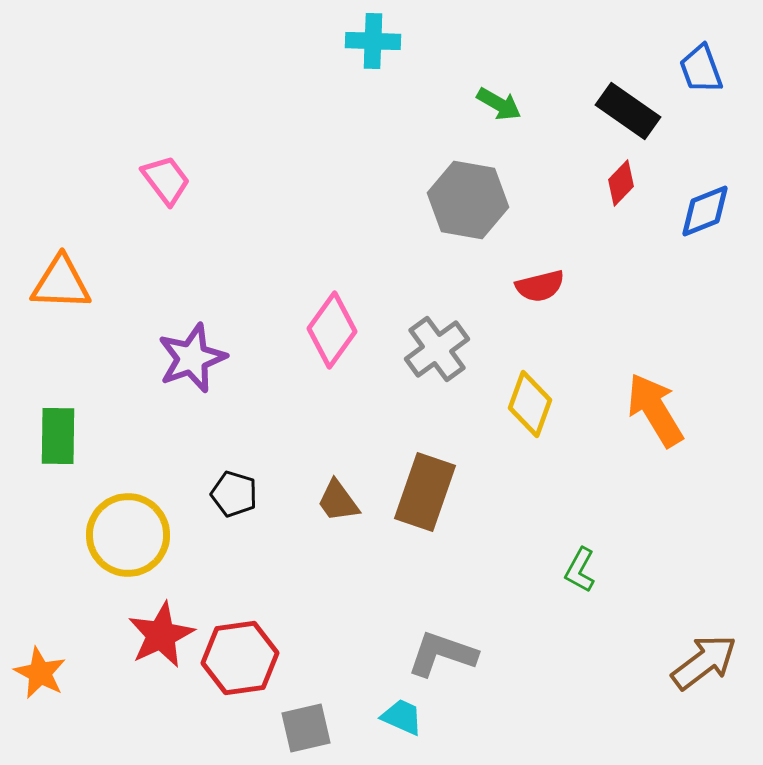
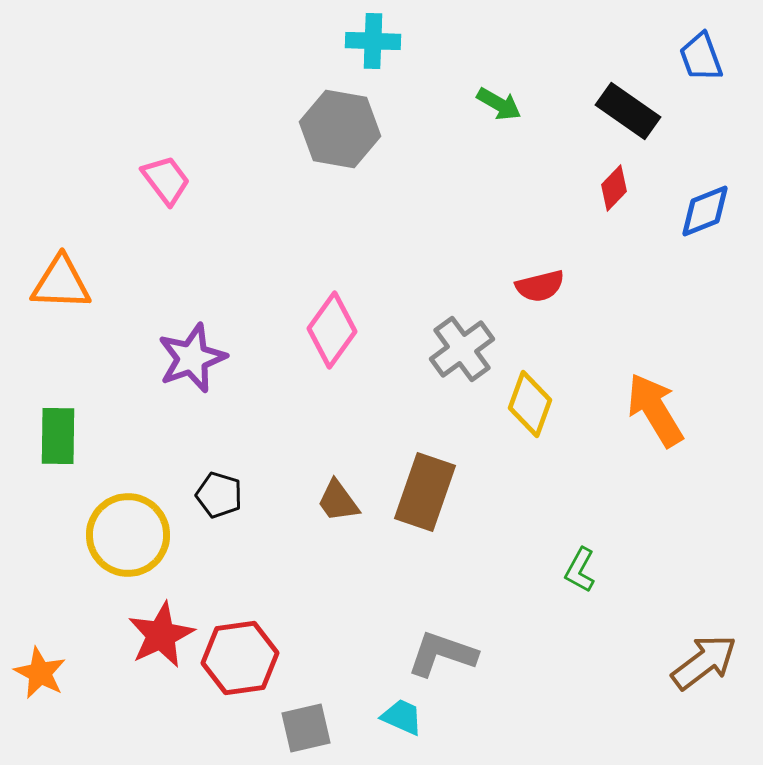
blue trapezoid: moved 12 px up
red diamond: moved 7 px left, 5 px down
gray hexagon: moved 128 px left, 71 px up
gray cross: moved 25 px right
black pentagon: moved 15 px left, 1 px down
